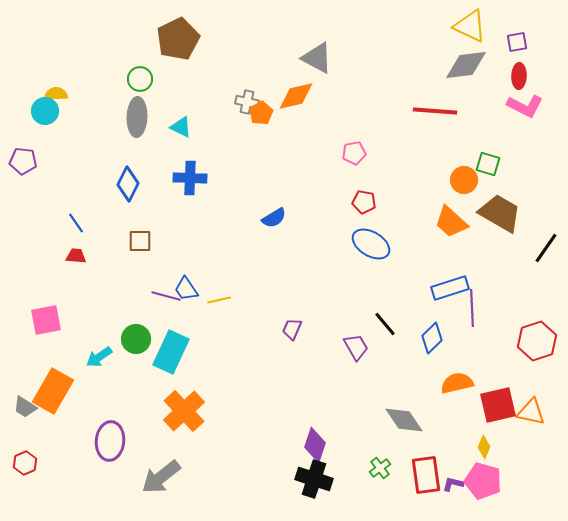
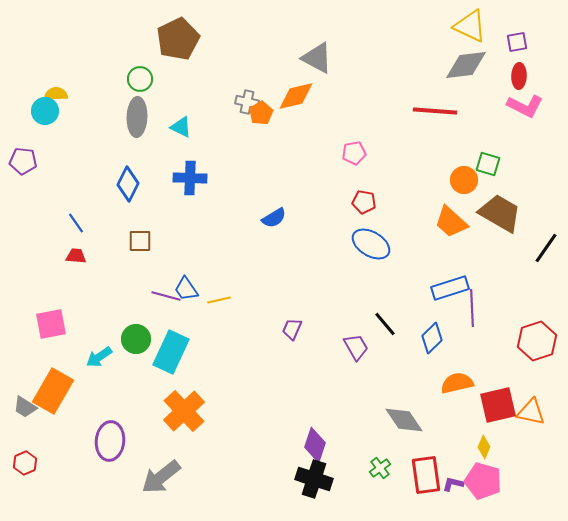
pink square at (46, 320): moved 5 px right, 4 px down
